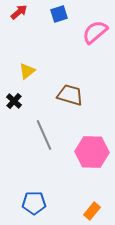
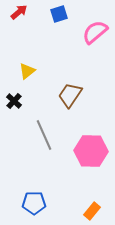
brown trapezoid: rotated 72 degrees counterclockwise
pink hexagon: moved 1 px left, 1 px up
